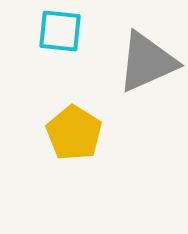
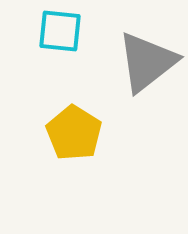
gray triangle: rotated 14 degrees counterclockwise
